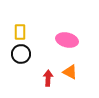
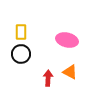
yellow rectangle: moved 1 px right
